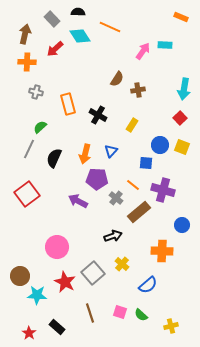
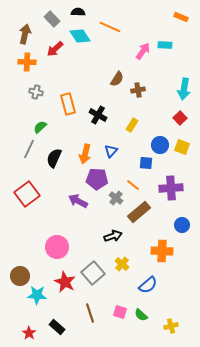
purple cross at (163, 190): moved 8 px right, 2 px up; rotated 20 degrees counterclockwise
